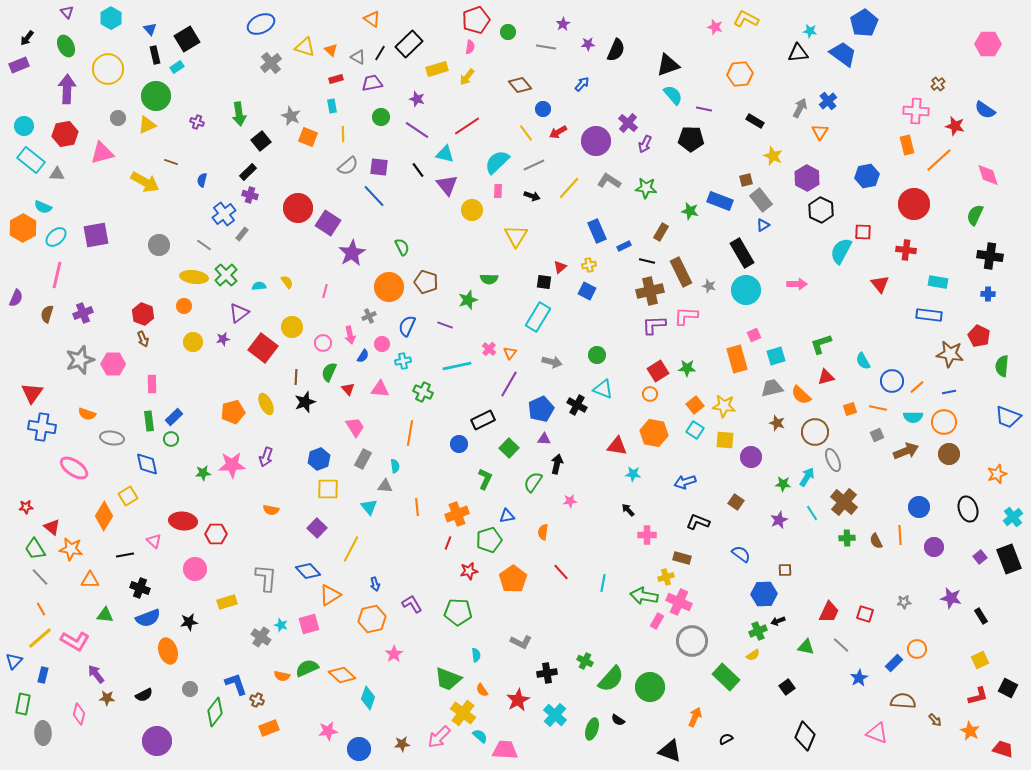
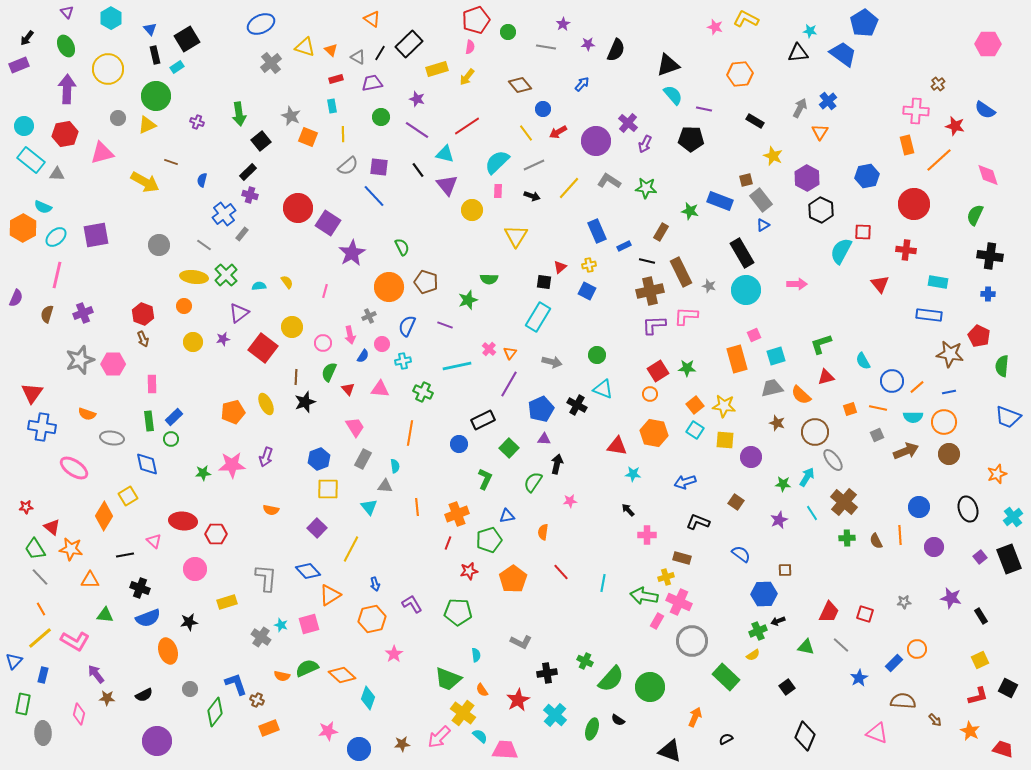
gray ellipse at (833, 460): rotated 15 degrees counterclockwise
